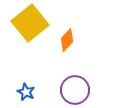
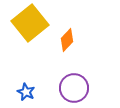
purple circle: moved 1 px left, 2 px up
